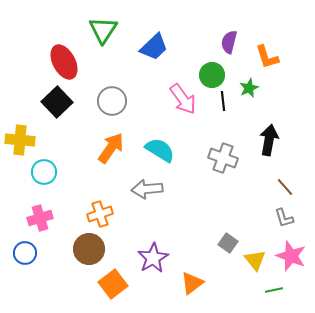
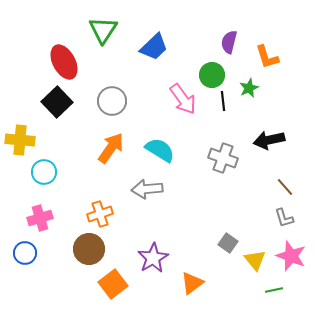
black arrow: rotated 112 degrees counterclockwise
